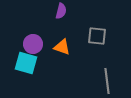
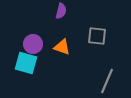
gray line: rotated 30 degrees clockwise
